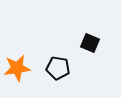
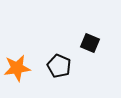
black pentagon: moved 1 px right, 2 px up; rotated 15 degrees clockwise
